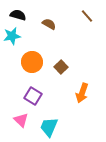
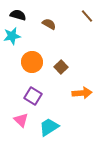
orange arrow: rotated 114 degrees counterclockwise
cyan trapezoid: rotated 35 degrees clockwise
